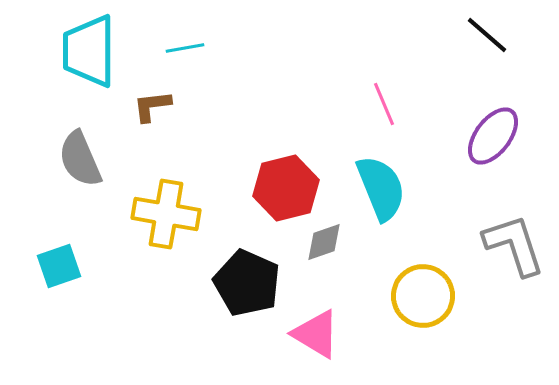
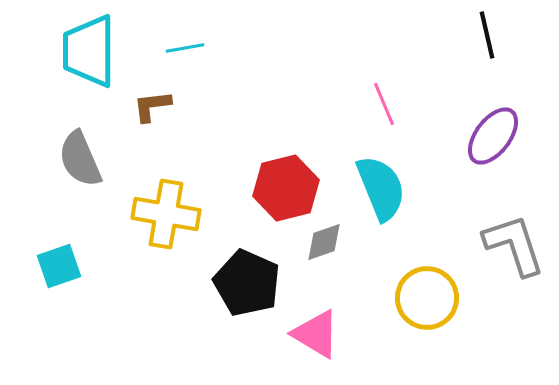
black line: rotated 36 degrees clockwise
yellow circle: moved 4 px right, 2 px down
